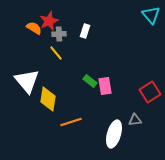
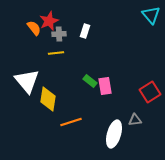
orange semicircle: rotated 21 degrees clockwise
yellow line: rotated 56 degrees counterclockwise
